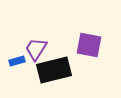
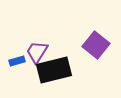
purple square: moved 7 px right; rotated 28 degrees clockwise
purple trapezoid: moved 1 px right, 3 px down
